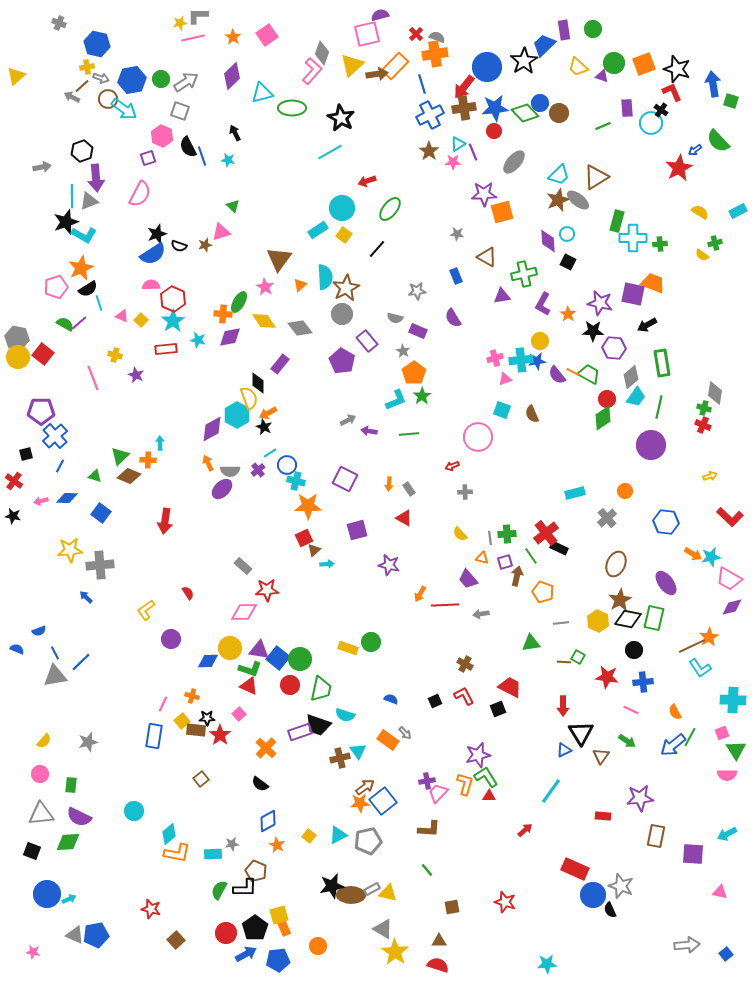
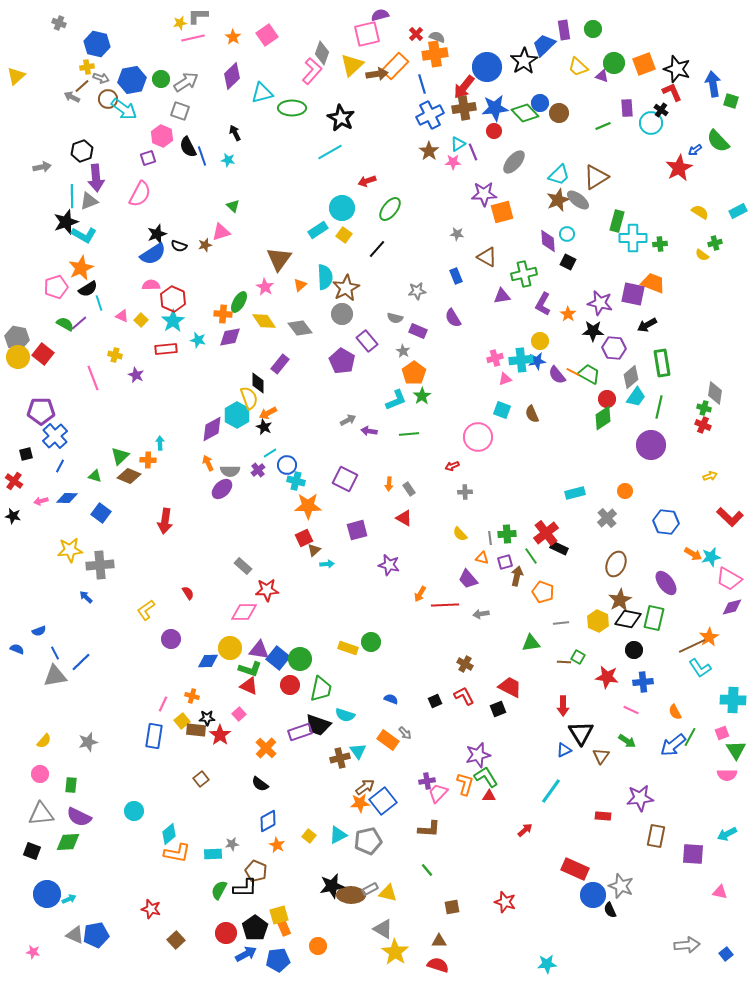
gray rectangle at (372, 889): moved 2 px left
